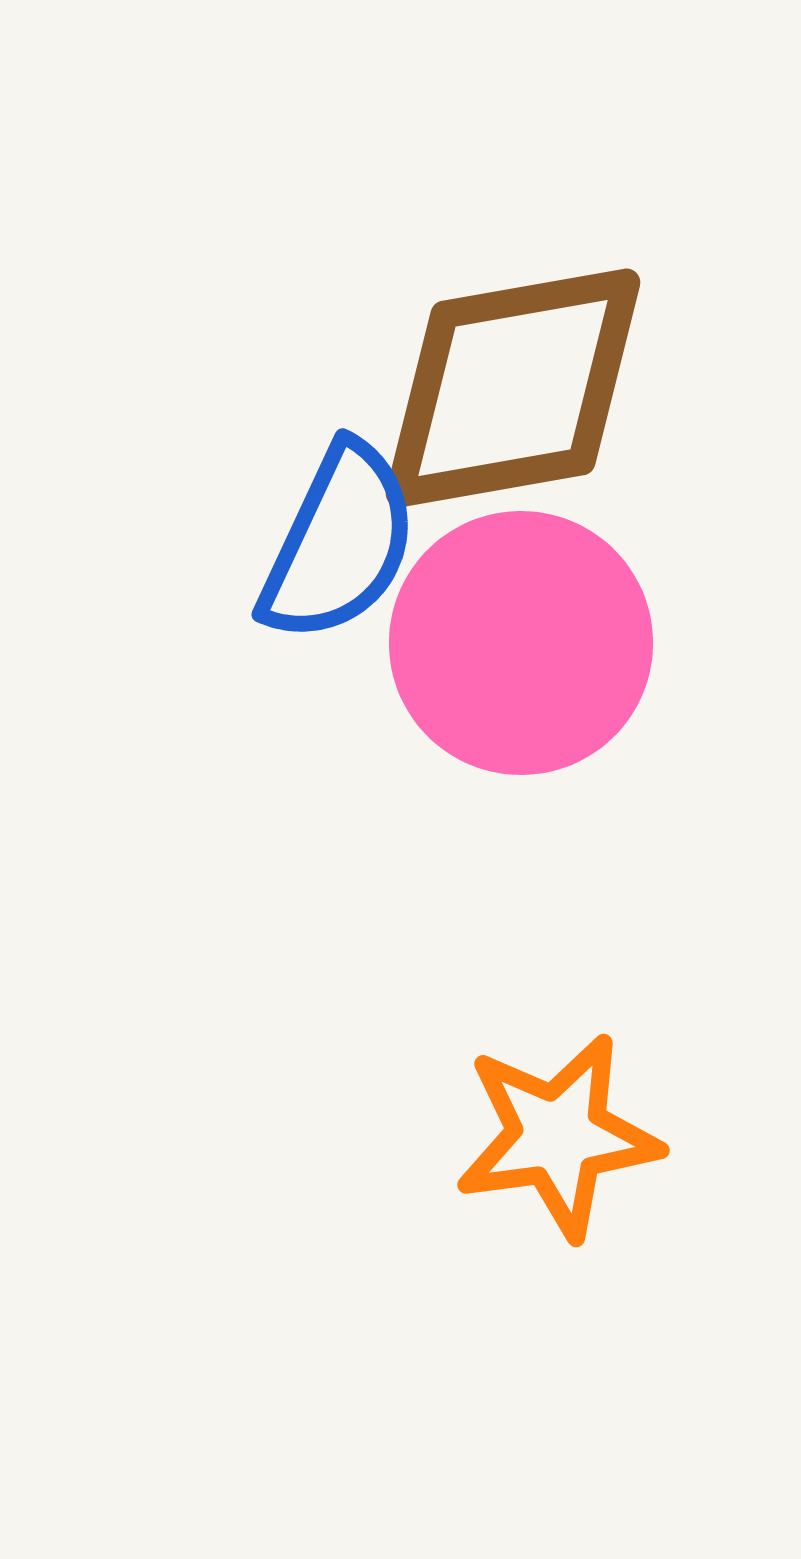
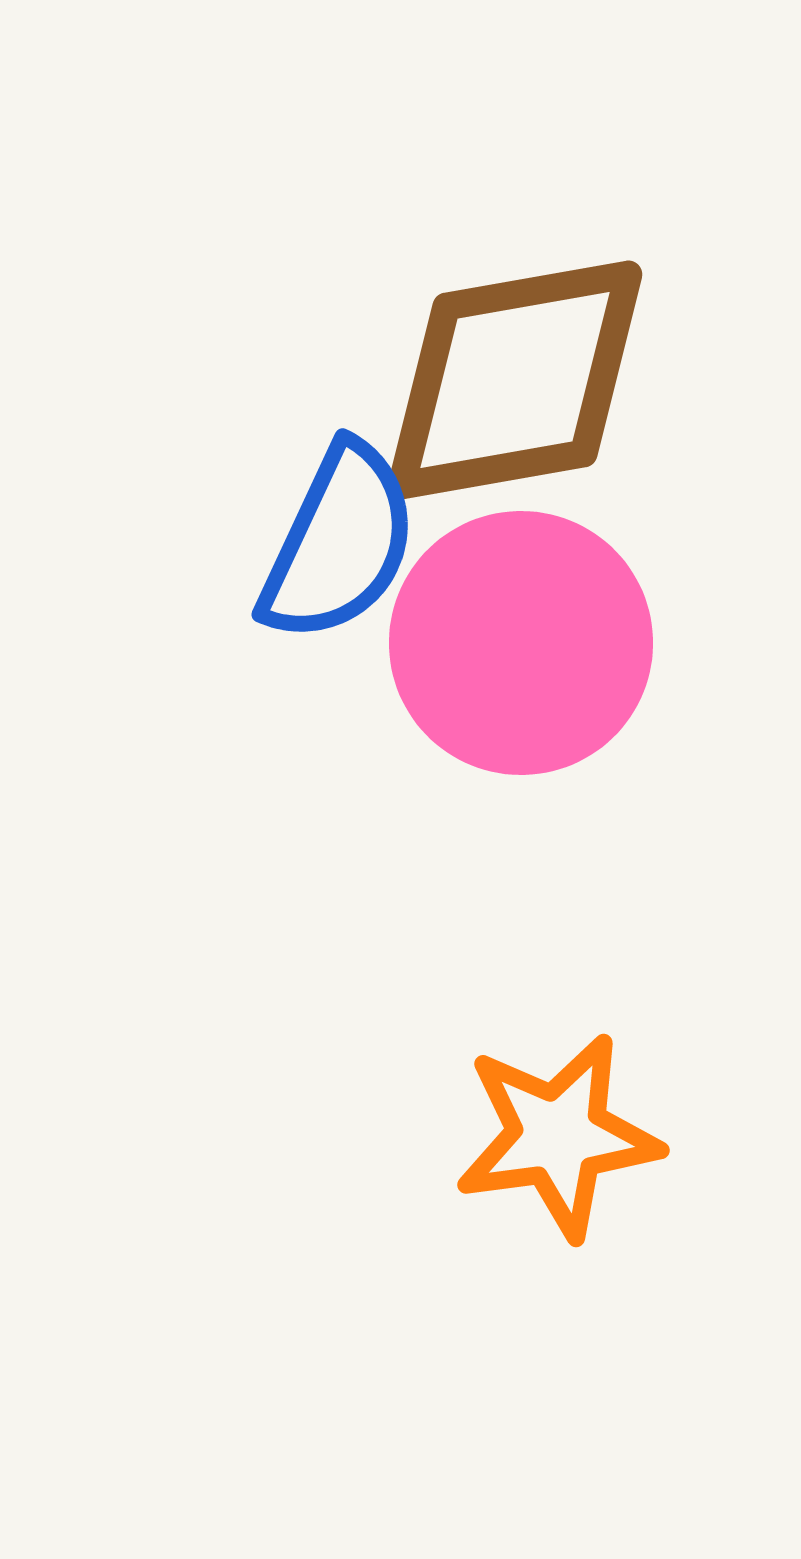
brown diamond: moved 2 px right, 8 px up
